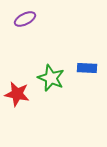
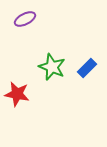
blue rectangle: rotated 48 degrees counterclockwise
green star: moved 1 px right, 11 px up
